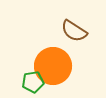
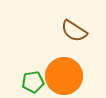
orange circle: moved 11 px right, 10 px down
